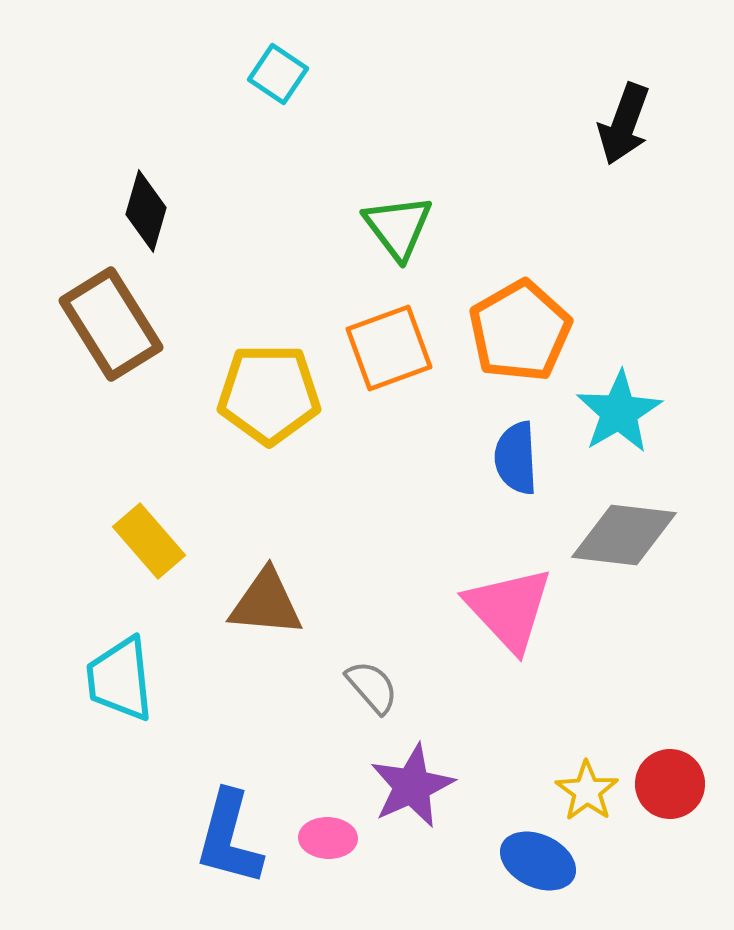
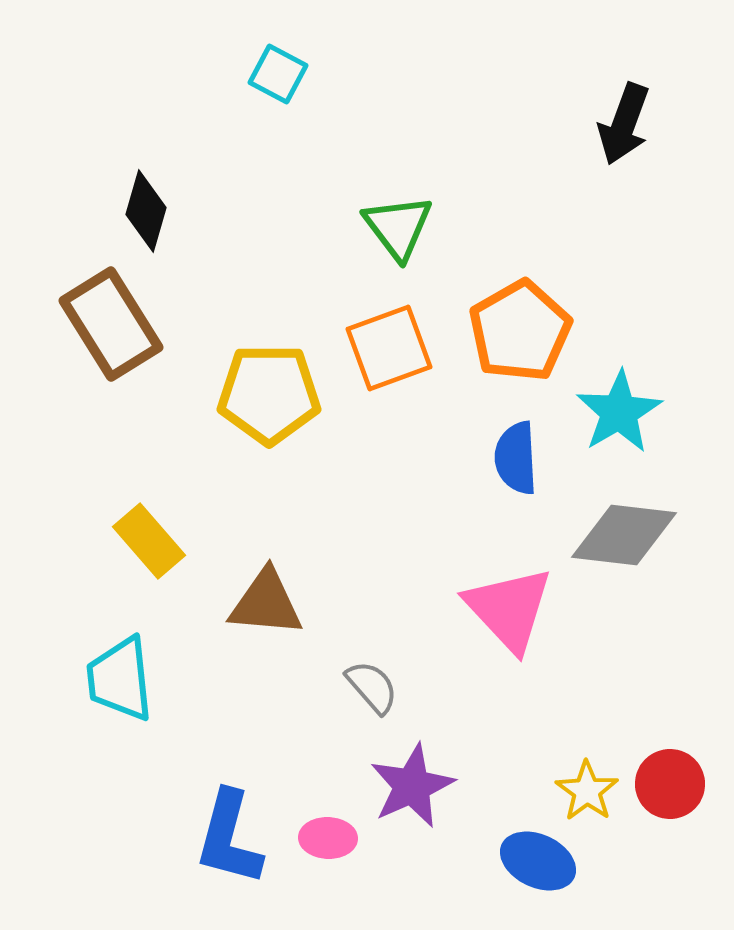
cyan square: rotated 6 degrees counterclockwise
